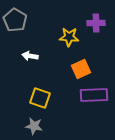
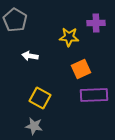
yellow square: rotated 10 degrees clockwise
